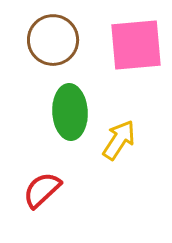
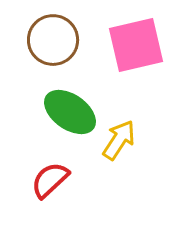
pink square: rotated 8 degrees counterclockwise
green ellipse: rotated 52 degrees counterclockwise
red semicircle: moved 8 px right, 10 px up
